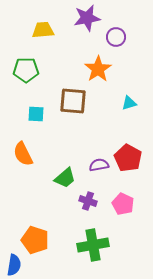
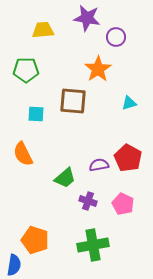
purple star: rotated 20 degrees clockwise
